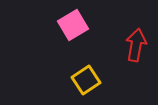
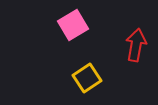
yellow square: moved 1 px right, 2 px up
